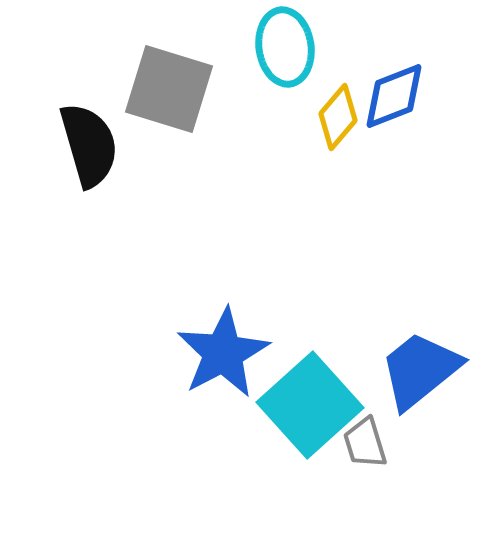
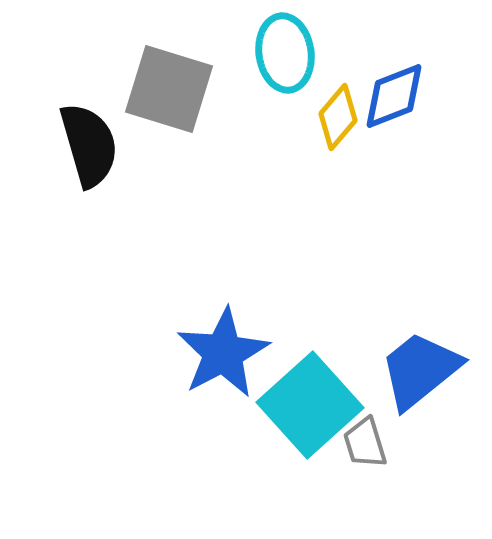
cyan ellipse: moved 6 px down
